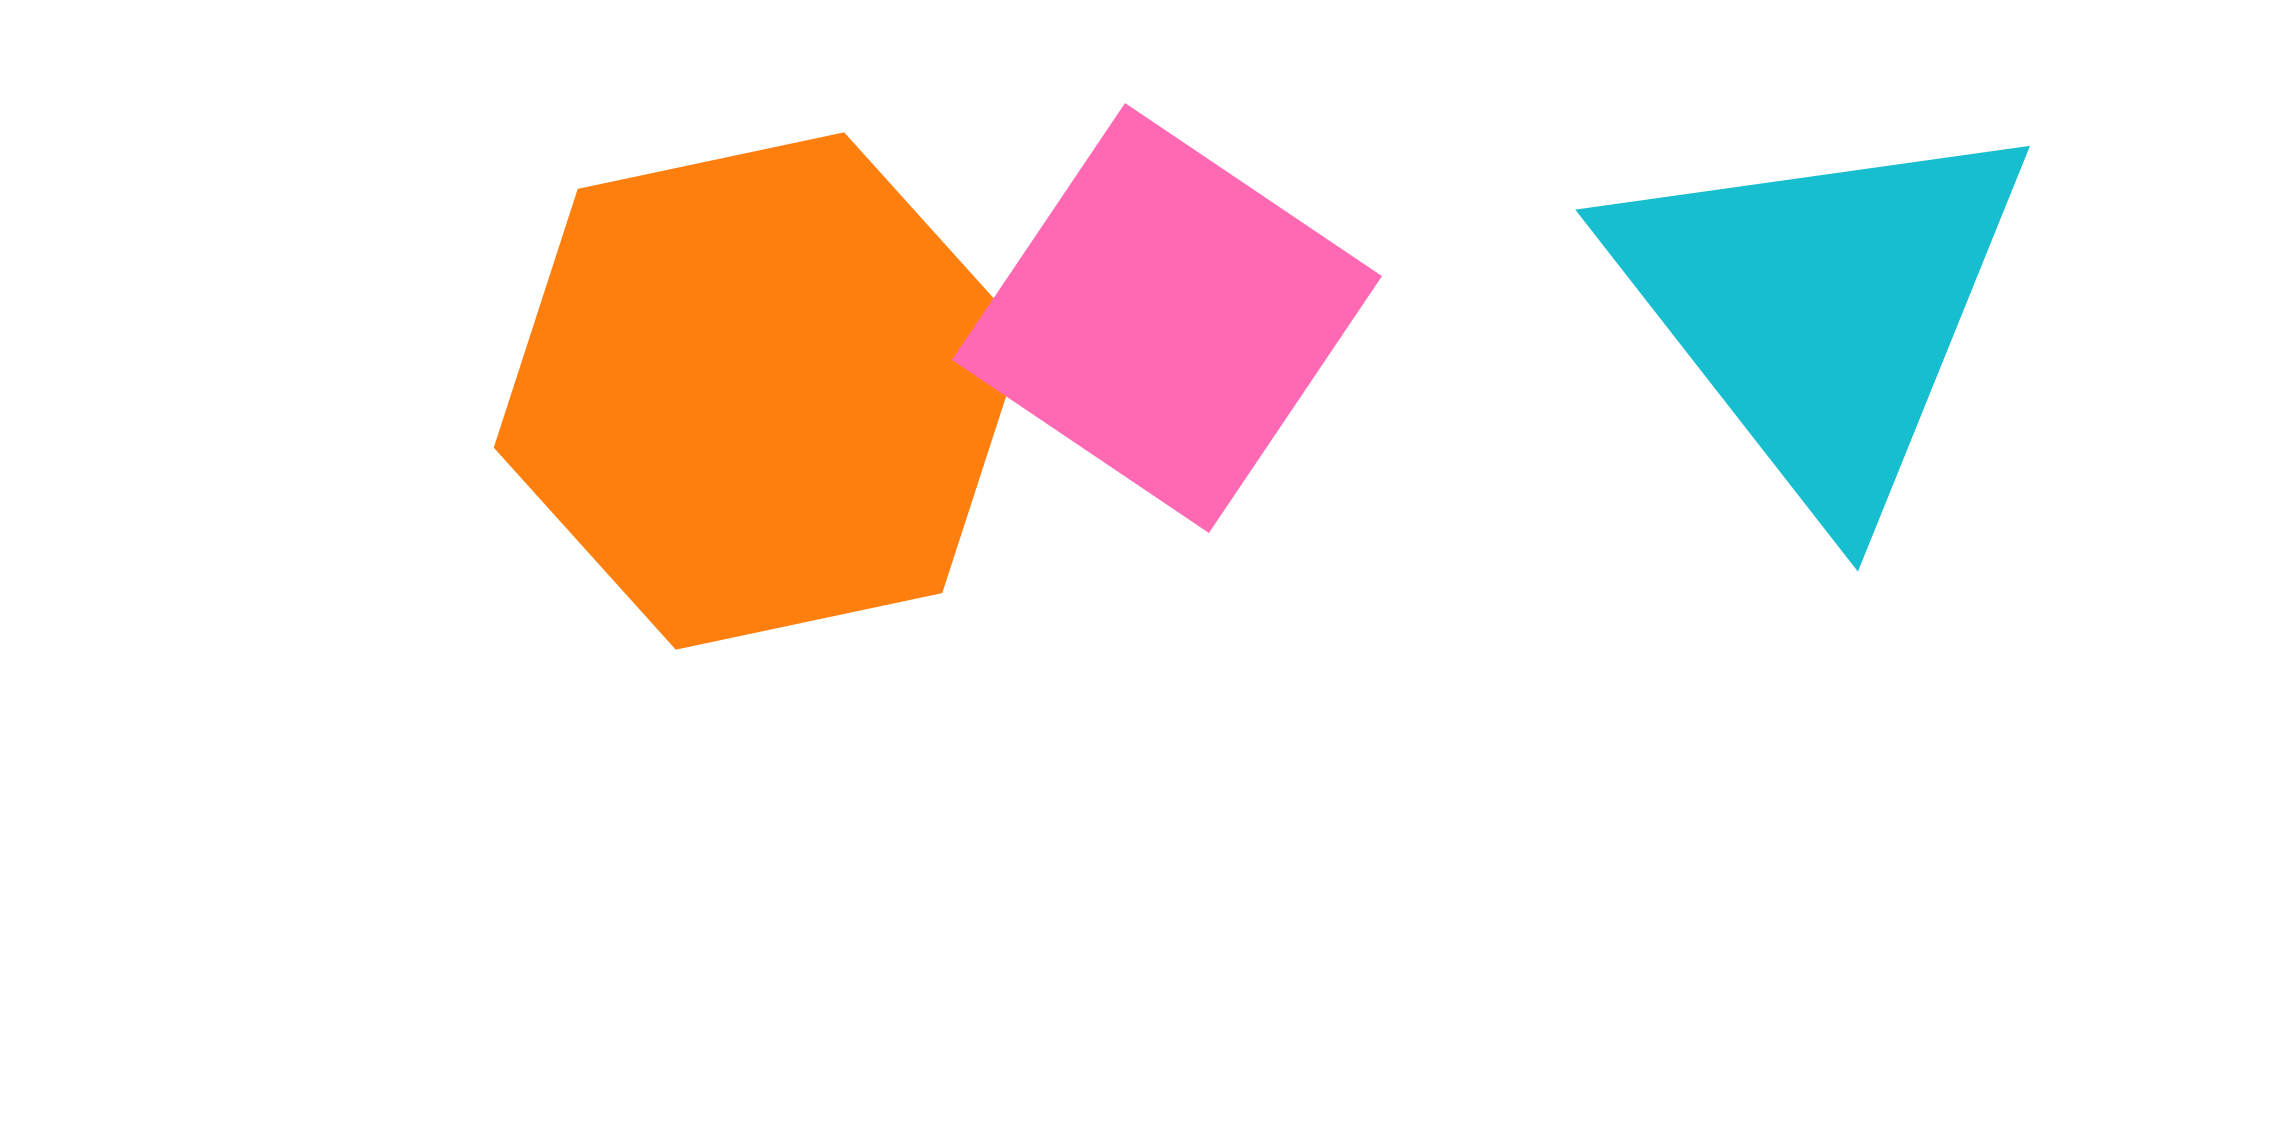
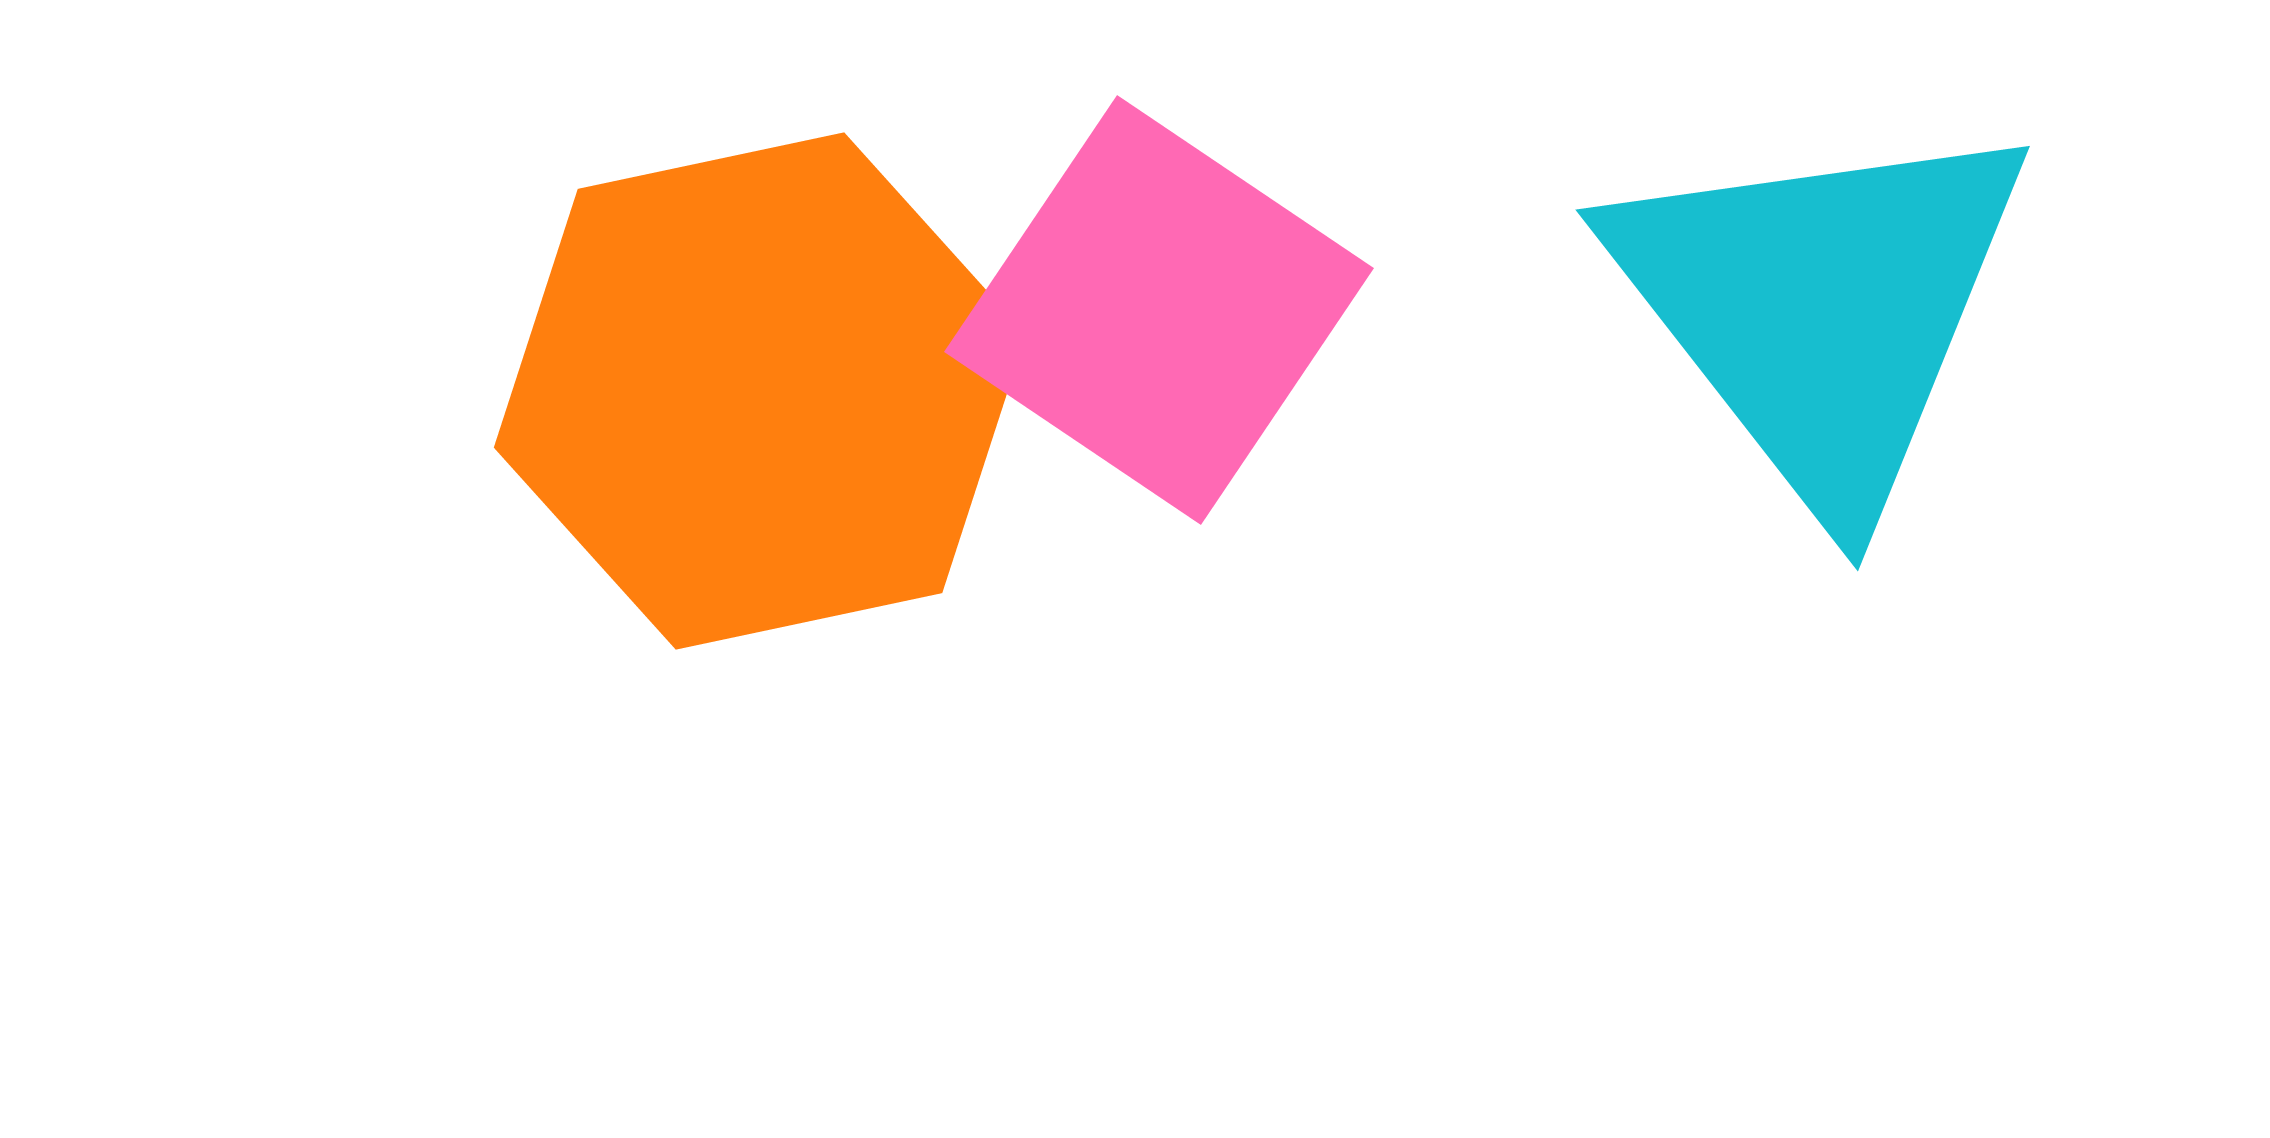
pink square: moved 8 px left, 8 px up
